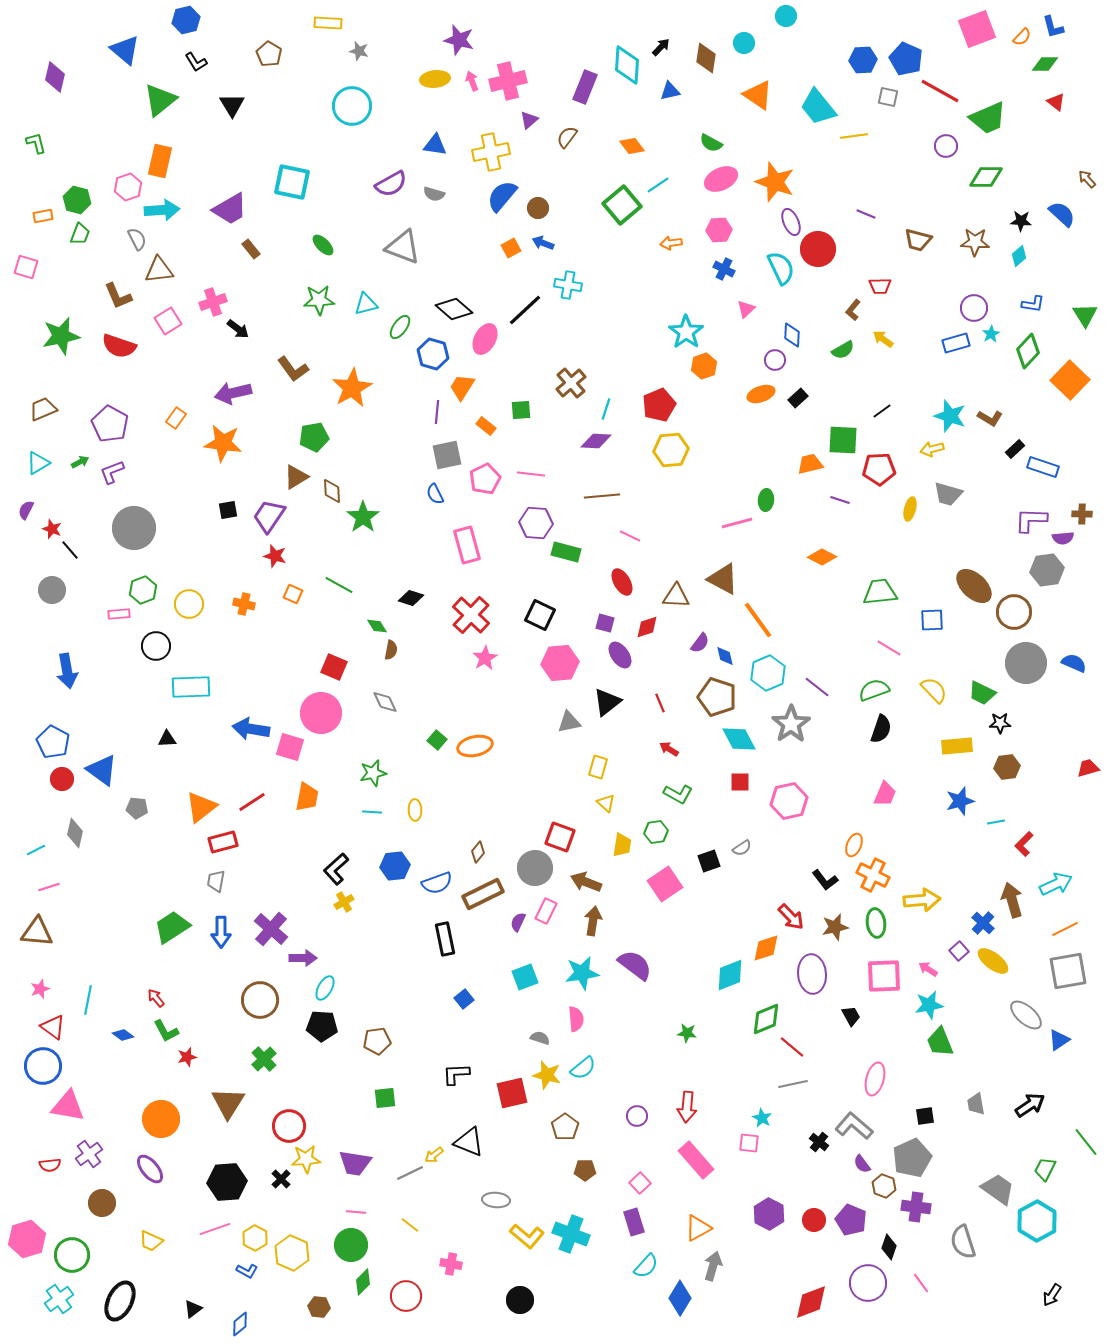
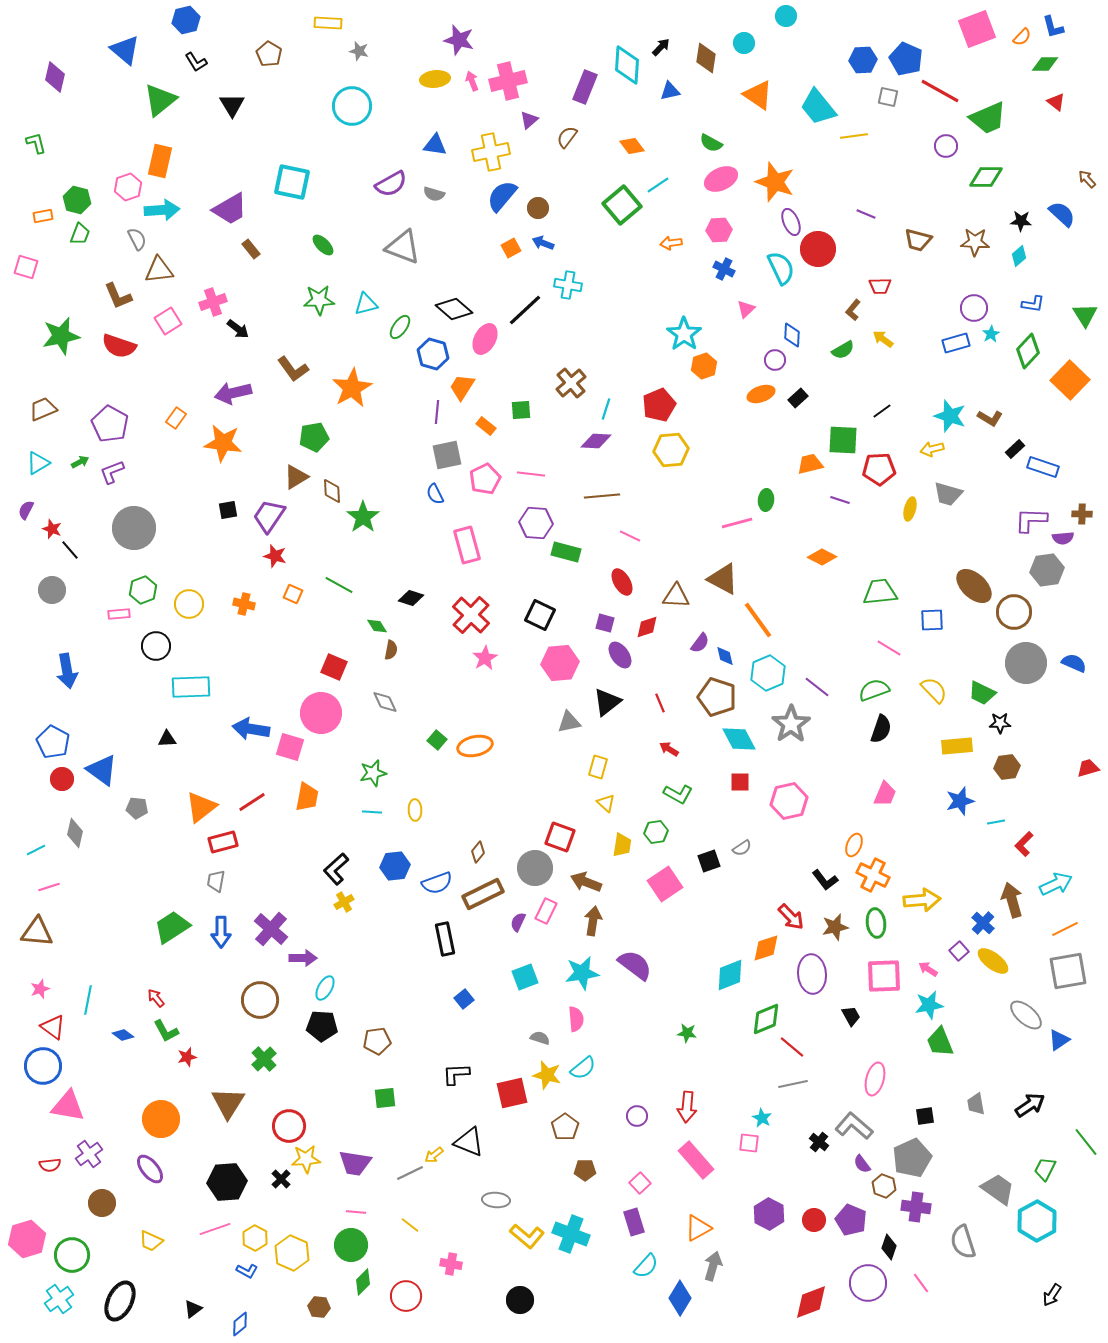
cyan star at (686, 332): moved 2 px left, 2 px down
